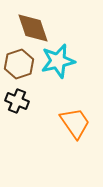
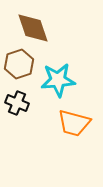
cyan star: moved 19 px down; rotated 8 degrees clockwise
black cross: moved 2 px down
orange trapezoid: moved 1 px left; rotated 140 degrees clockwise
